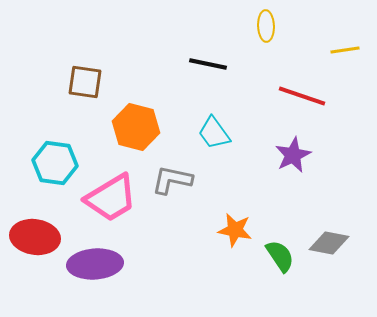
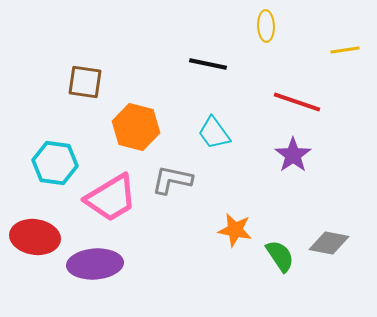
red line: moved 5 px left, 6 px down
purple star: rotated 9 degrees counterclockwise
